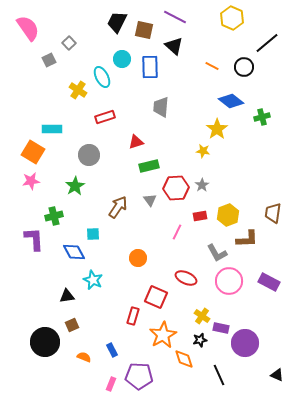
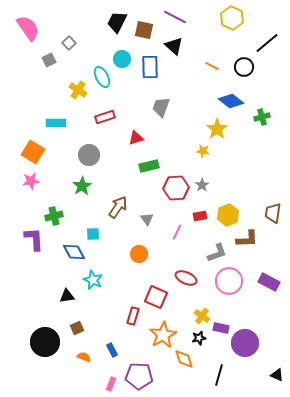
gray trapezoid at (161, 107): rotated 15 degrees clockwise
cyan rectangle at (52, 129): moved 4 px right, 6 px up
red triangle at (136, 142): moved 4 px up
green star at (75, 186): moved 7 px right
gray triangle at (150, 200): moved 3 px left, 19 px down
gray L-shape at (217, 253): rotated 80 degrees counterclockwise
orange circle at (138, 258): moved 1 px right, 4 px up
brown square at (72, 325): moved 5 px right, 3 px down
black star at (200, 340): moved 1 px left, 2 px up
black line at (219, 375): rotated 40 degrees clockwise
